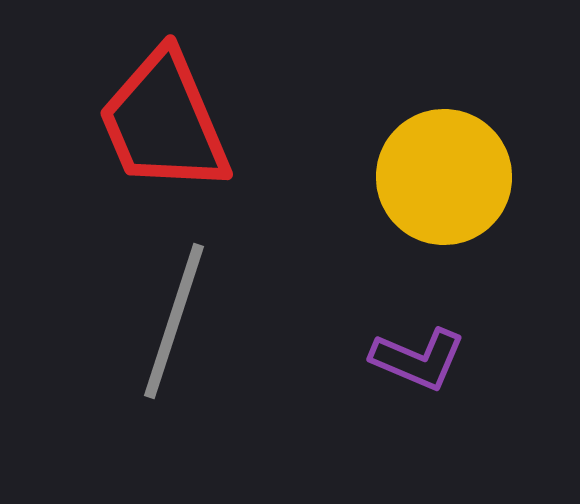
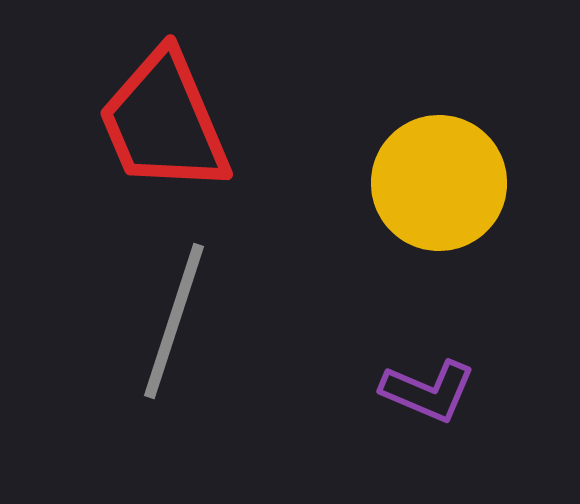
yellow circle: moved 5 px left, 6 px down
purple L-shape: moved 10 px right, 32 px down
